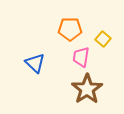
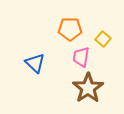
brown star: moved 1 px right, 1 px up
